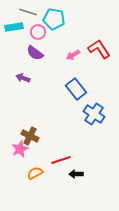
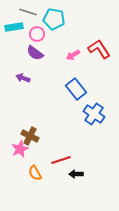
pink circle: moved 1 px left, 2 px down
orange semicircle: rotated 91 degrees counterclockwise
